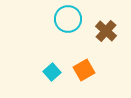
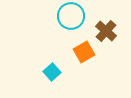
cyan circle: moved 3 px right, 3 px up
orange square: moved 18 px up
